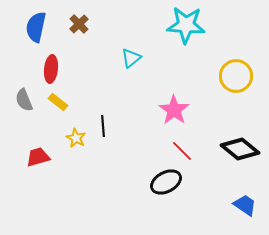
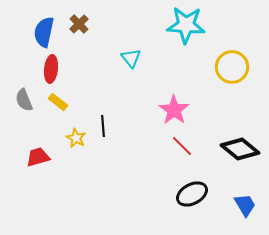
blue semicircle: moved 8 px right, 5 px down
cyan triangle: rotated 30 degrees counterclockwise
yellow circle: moved 4 px left, 9 px up
red line: moved 5 px up
black ellipse: moved 26 px right, 12 px down
blue trapezoid: rotated 25 degrees clockwise
